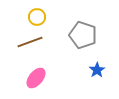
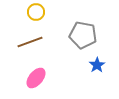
yellow circle: moved 1 px left, 5 px up
gray pentagon: rotated 8 degrees counterclockwise
blue star: moved 5 px up
